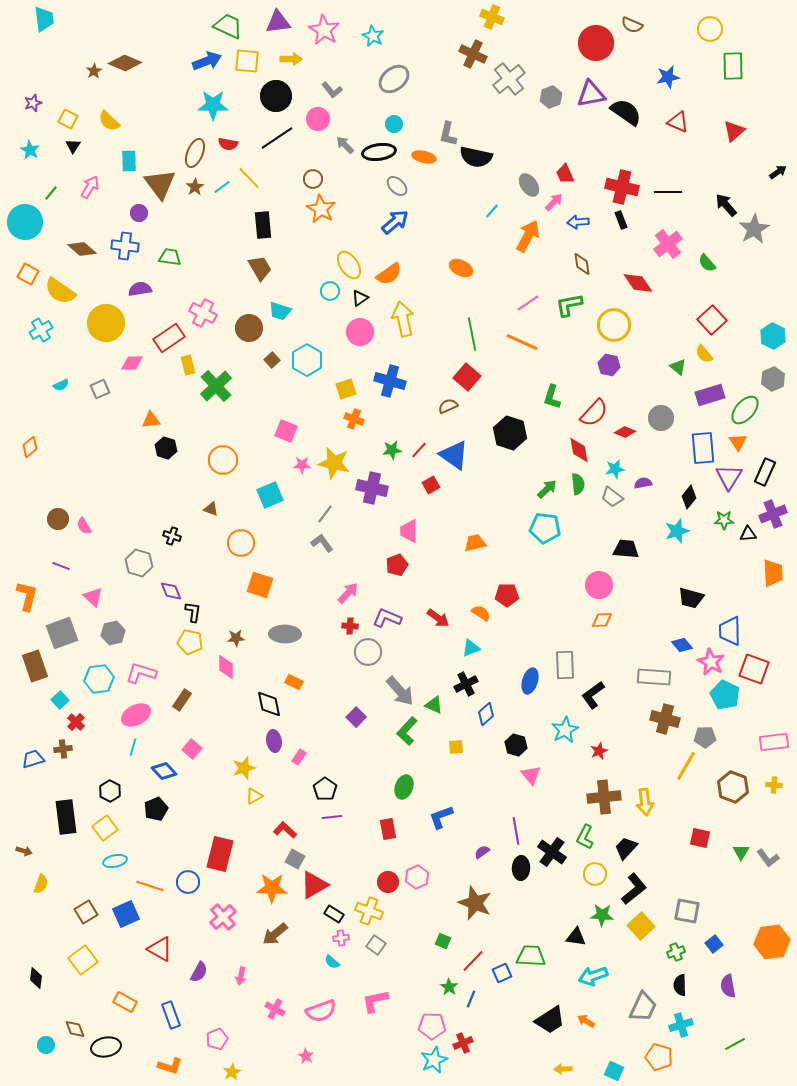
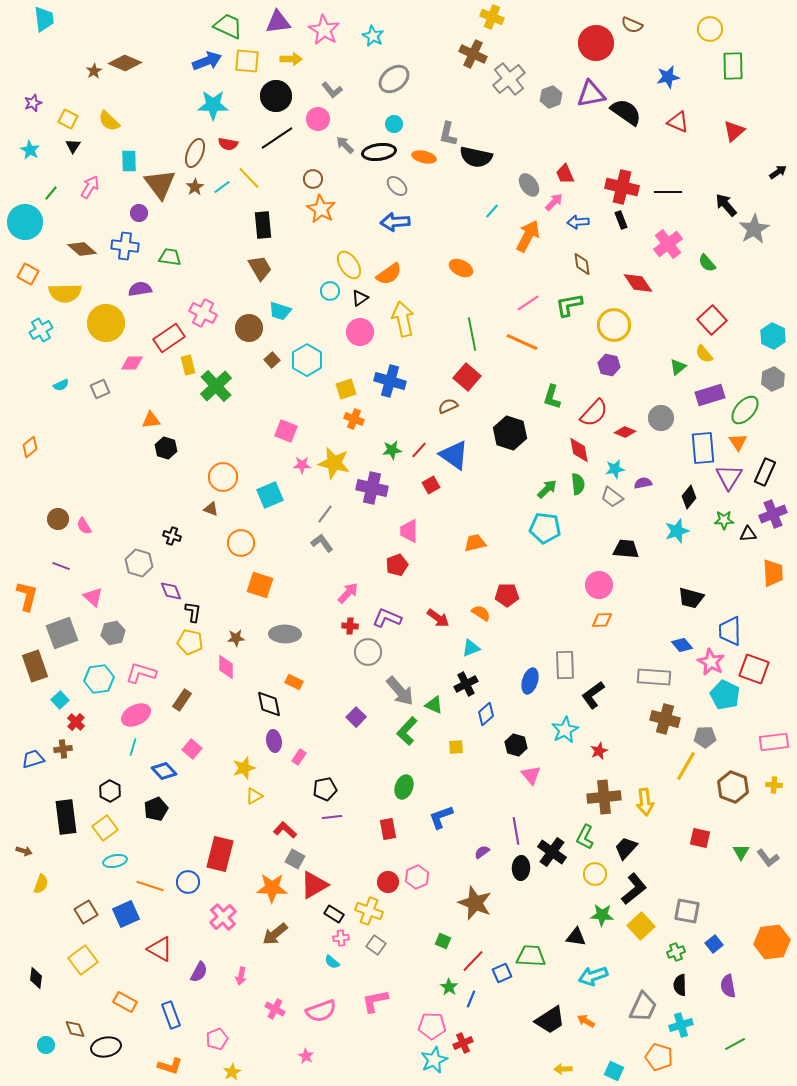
blue arrow at (395, 222): rotated 144 degrees counterclockwise
yellow semicircle at (60, 291): moved 5 px right, 2 px down; rotated 36 degrees counterclockwise
green triangle at (678, 367): rotated 42 degrees clockwise
orange circle at (223, 460): moved 17 px down
black pentagon at (325, 789): rotated 25 degrees clockwise
